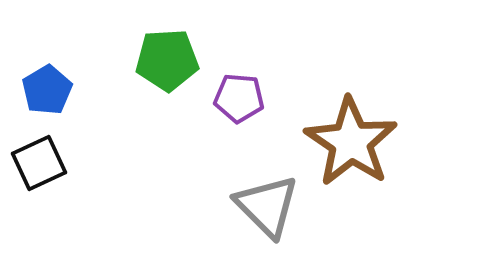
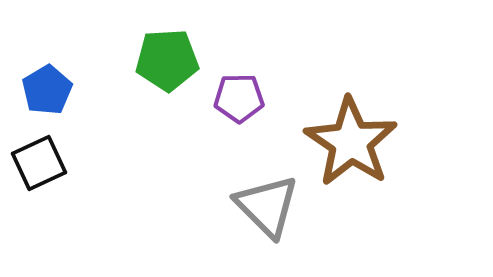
purple pentagon: rotated 6 degrees counterclockwise
